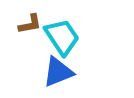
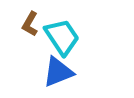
brown L-shape: rotated 130 degrees clockwise
